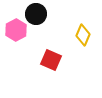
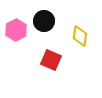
black circle: moved 8 px right, 7 px down
yellow diamond: moved 3 px left, 1 px down; rotated 15 degrees counterclockwise
